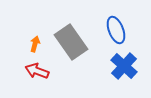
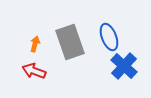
blue ellipse: moved 7 px left, 7 px down
gray rectangle: moved 1 px left; rotated 16 degrees clockwise
red arrow: moved 3 px left
